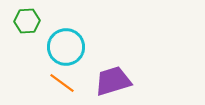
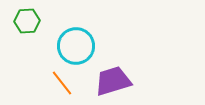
cyan circle: moved 10 px right, 1 px up
orange line: rotated 16 degrees clockwise
